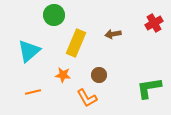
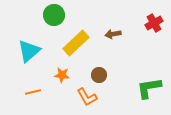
yellow rectangle: rotated 24 degrees clockwise
orange star: moved 1 px left
orange L-shape: moved 1 px up
